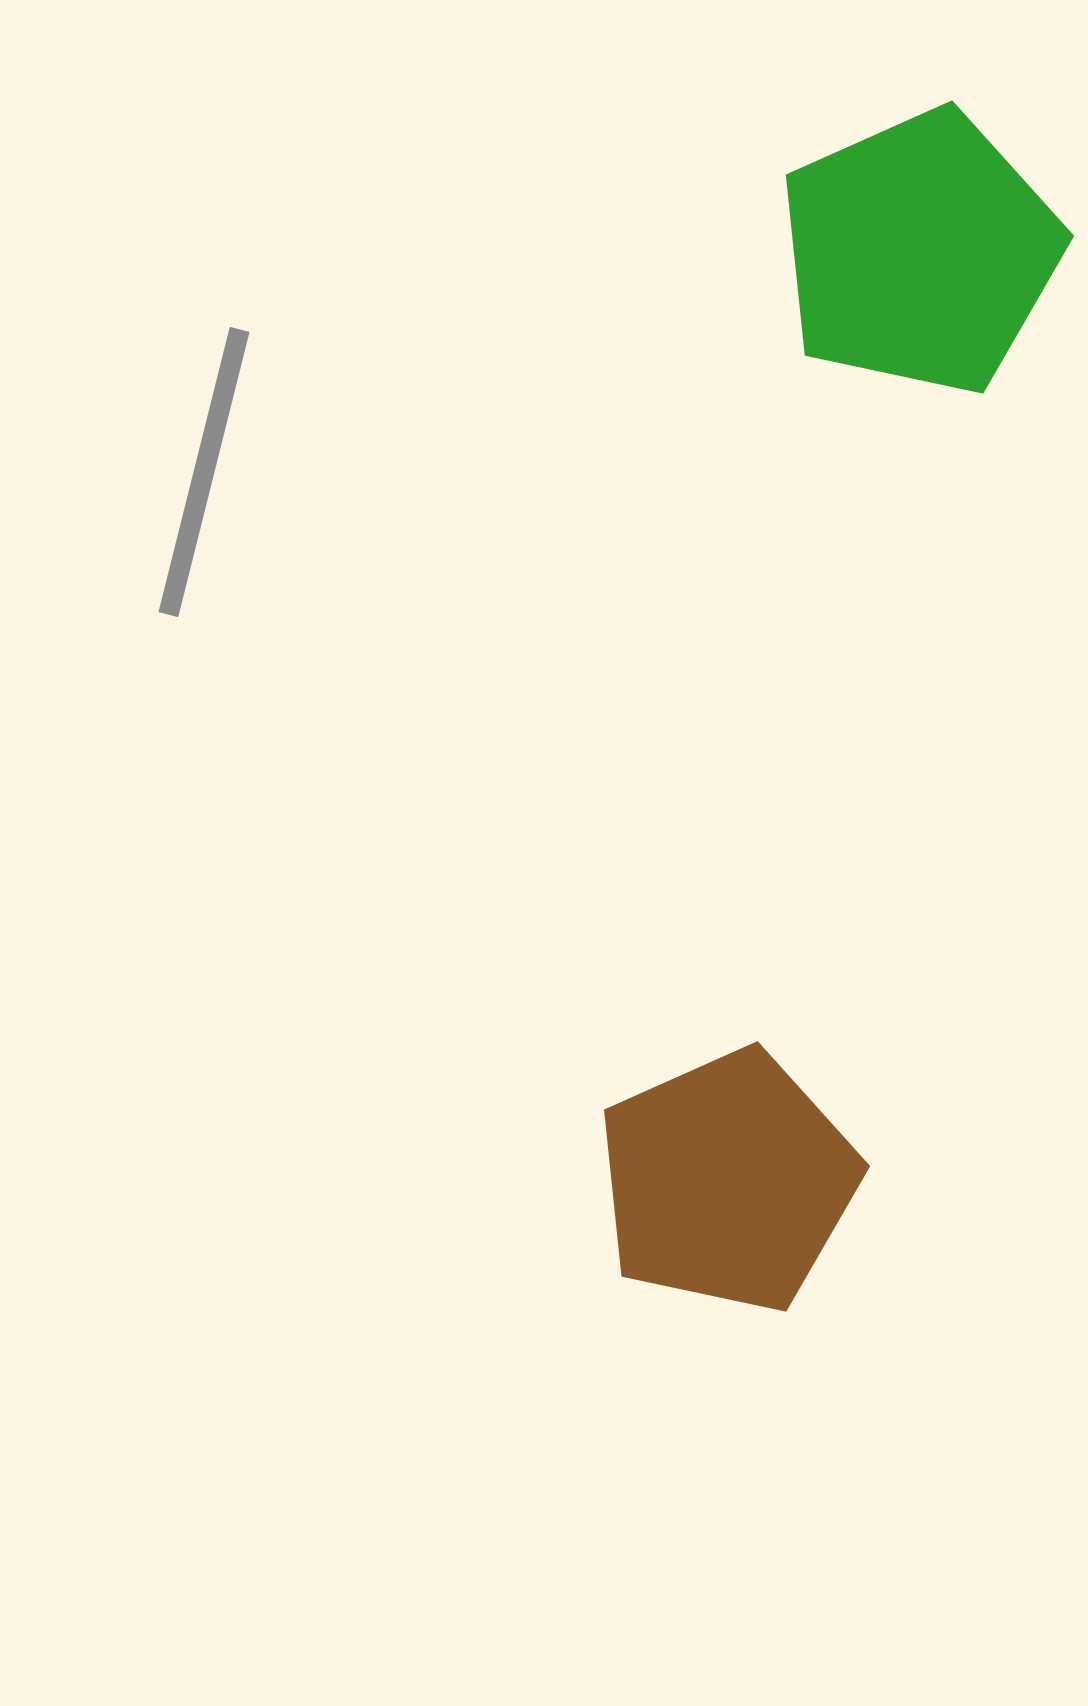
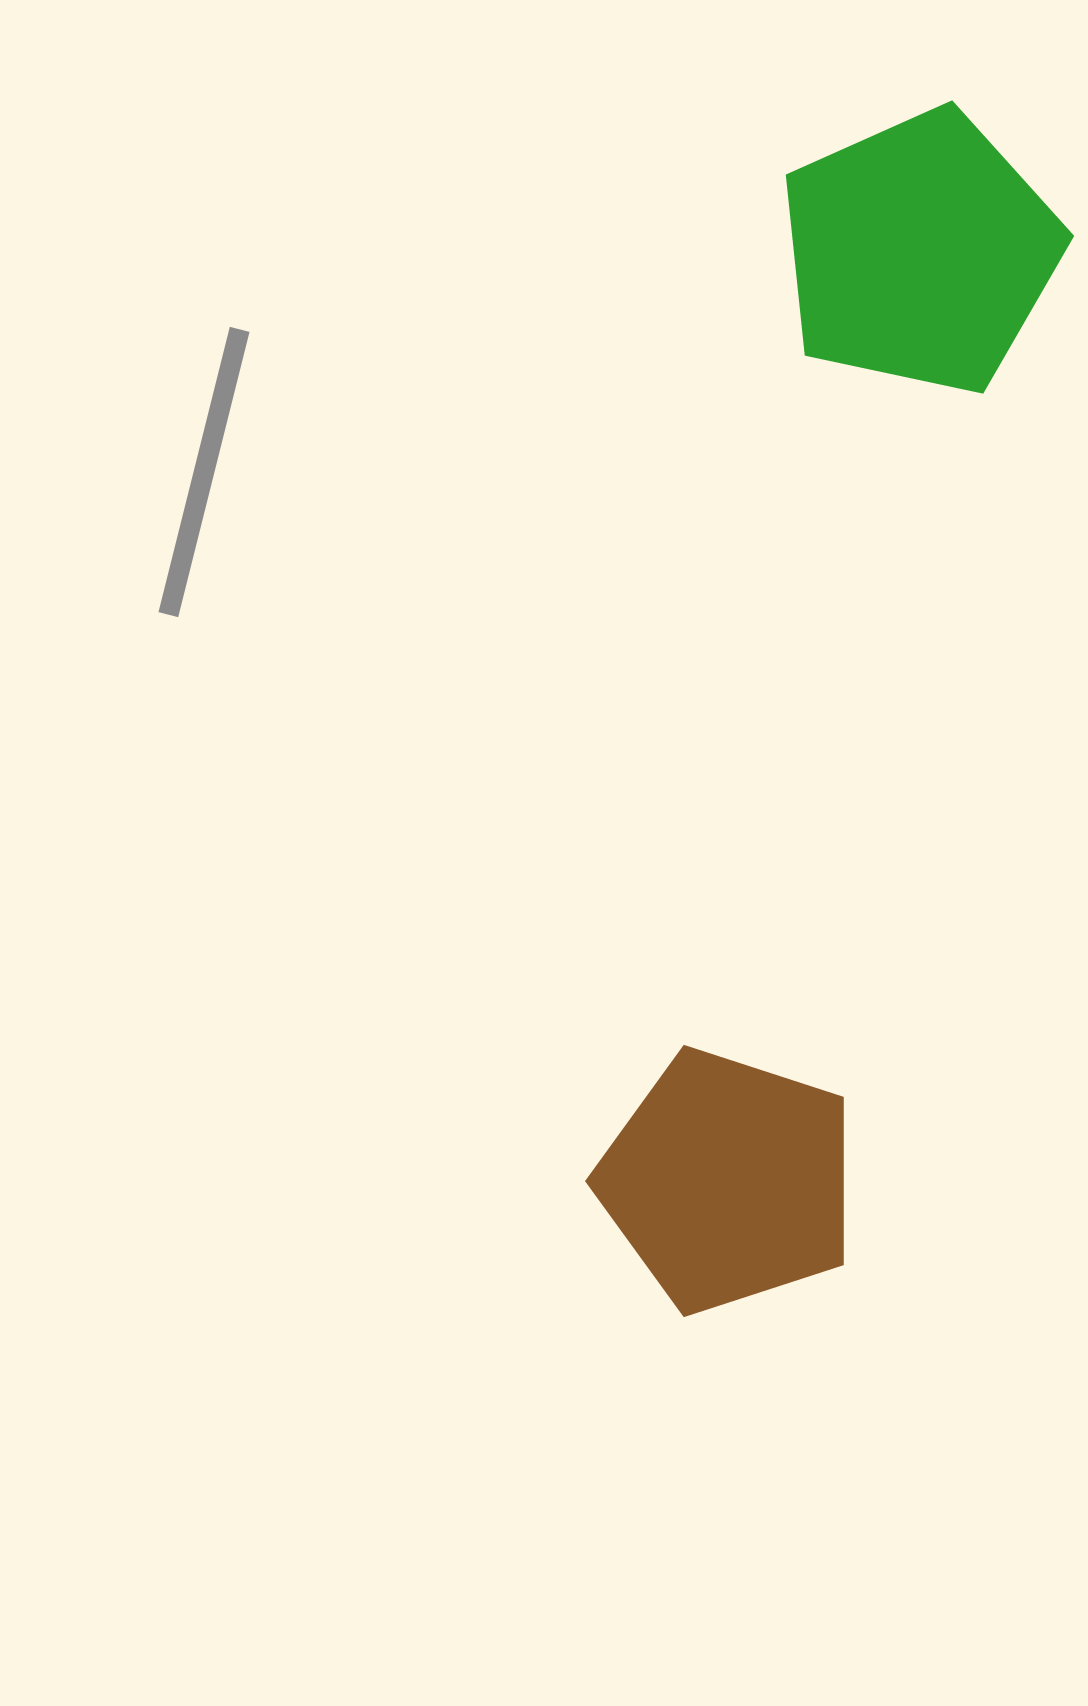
brown pentagon: rotated 30 degrees counterclockwise
